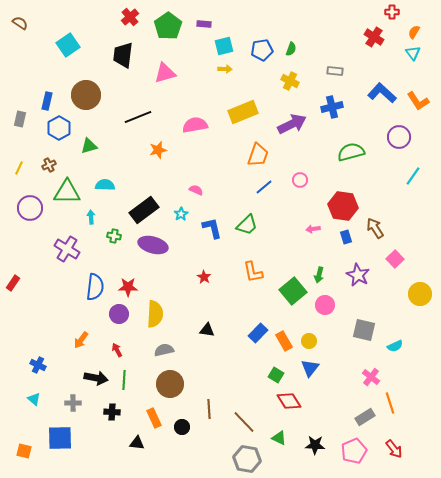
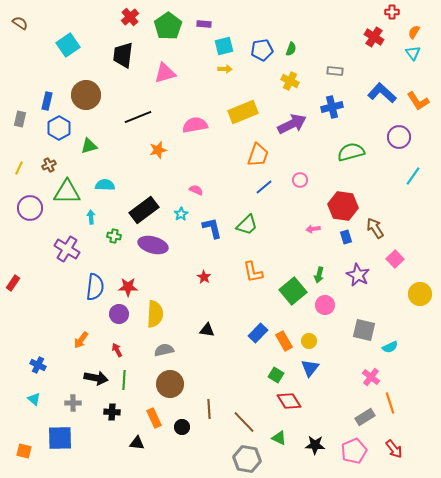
cyan semicircle at (395, 346): moved 5 px left, 1 px down
